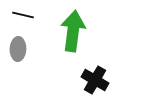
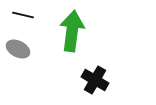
green arrow: moved 1 px left
gray ellipse: rotated 65 degrees counterclockwise
